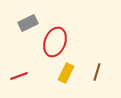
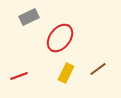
gray rectangle: moved 1 px right, 6 px up
red ellipse: moved 5 px right, 4 px up; rotated 16 degrees clockwise
brown line: moved 1 px right, 3 px up; rotated 36 degrees clockwise
